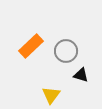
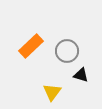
gray circle: moved 1 px right
yellow triangle: moved 1 px right, 3 px up
